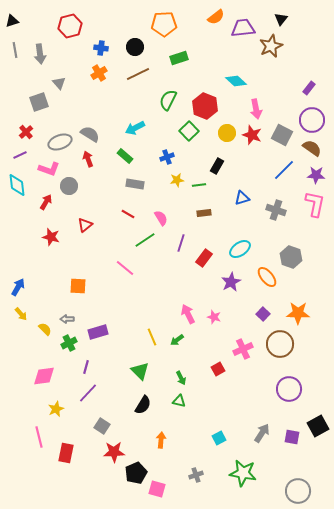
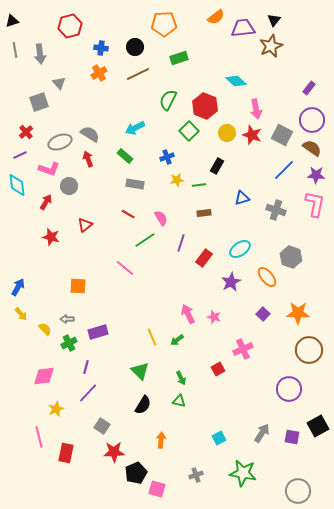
black triangle at (281, 19): moved 7 px left, 1 px down
brown circle at (280, 344): moved 29 px right, 6 px down
